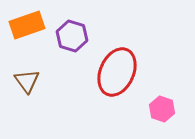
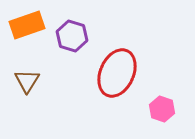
red ellipse: moved 1 px down
brown triangle: rotated 8 degrees clockwise
